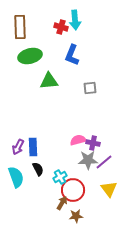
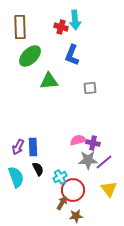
green ellipse: rotated 30 degrees counterclockwise
